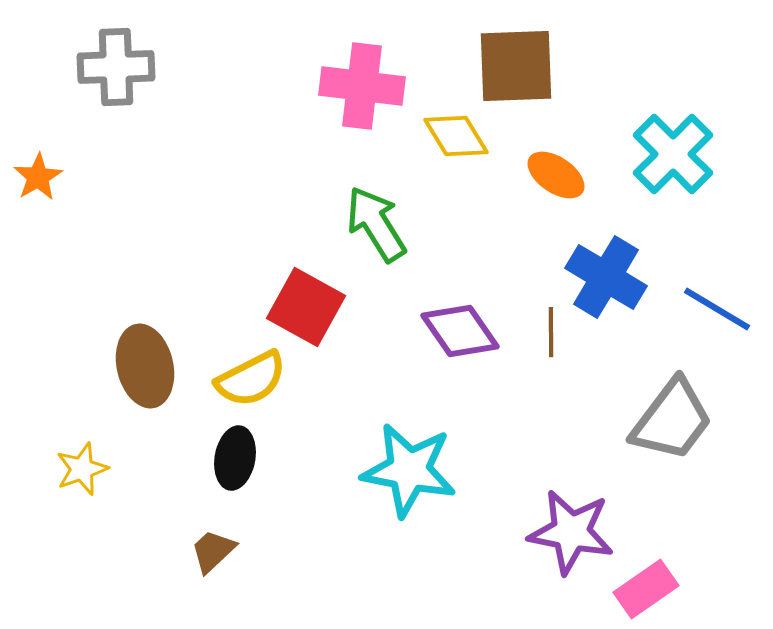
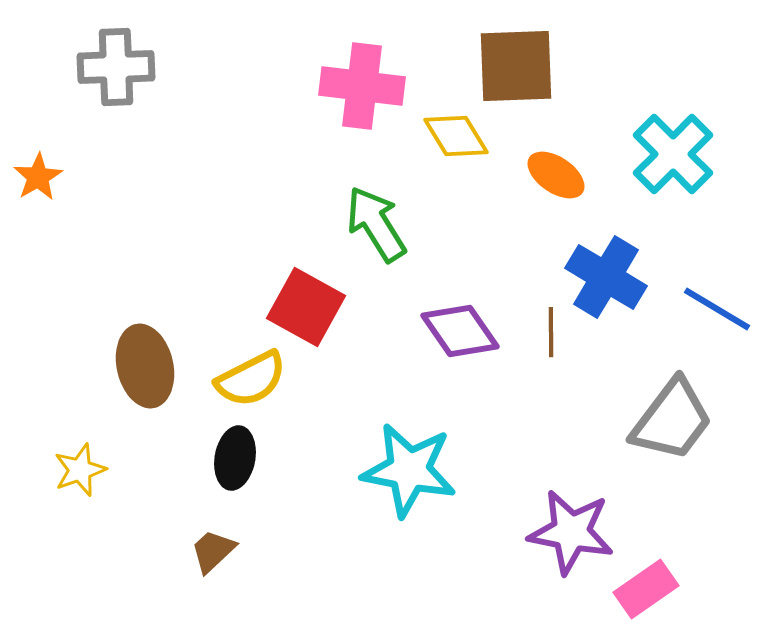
yellow star: moved 2 px left, 1 px down
